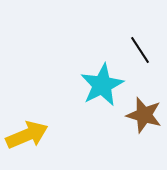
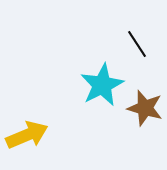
black line: moved 3 px left, 6 px up
brown star: moved 1 px right, 7 px up
